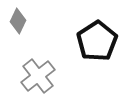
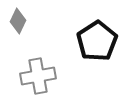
gray cross: rotated 28 degrees clockwise
